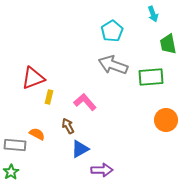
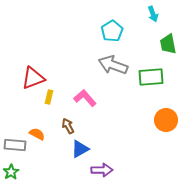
pink L-shape: moved 4 px up
